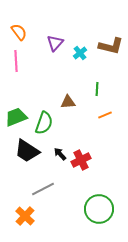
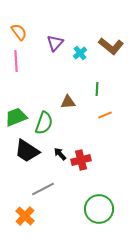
brown L-shape: rotated 25 degrees clockwise
red cross: rotated 12 degrees clockwise
